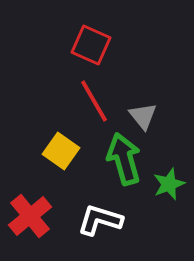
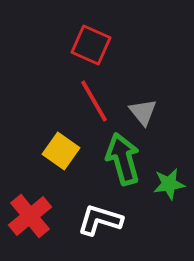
gray triangle: moved 4 px up
green arrow: moved 1 px left
green star: rotated 12 degrees clockwise
